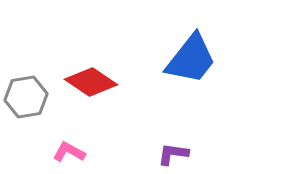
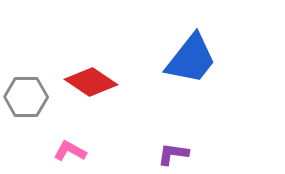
gray hexagon: rotated 9 degrees clockwise
pink L-shape: moved 1 px right, 1 px up
